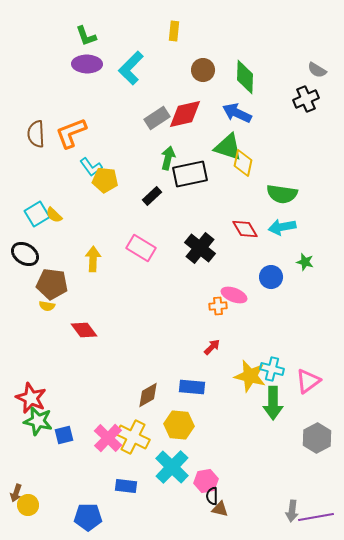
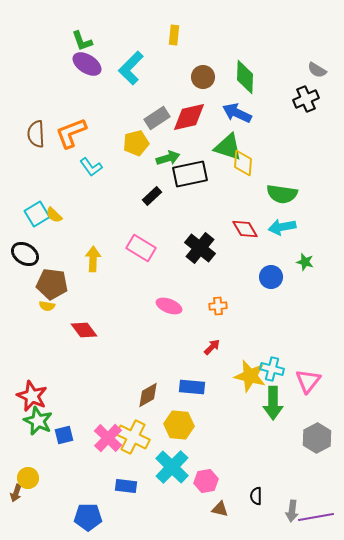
yellow rectangle at (174, 31): moved 4 px down
green L-shape at (86, 36): moved 4 px left, 5 px down
purple ellipse at (87, 64): rotated 32 degrees clockwise
brown circle at (203, 70): moved 7 px down
red diamond at (185, 114): moved 4 px right, 3 px down
green arrow at (168, 158): rotated 60 degrees clockwise
yellow diamond at (243, 163): rotated 8 degrees counterclockwise
yellow pentagon at (105, 180): moved 31 px right, 37 px up; rotated 20 degrees counterclockwise
pink ellipse at (234, 295): moved 65 px left, 11 px down
pink triangle at (308, 381): rotated 16 degrees counterclockwise
red star at (31, 398): moved 1 px right, 2 px up
green star at (38, 421): rotated 12 degrees clockwise
black semicircle at (212, 496): moved 44 px right
yellow circle at (28, 505): moved 27 px up
